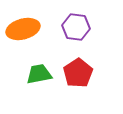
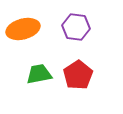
red pentagon: moved 2 px down
